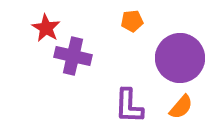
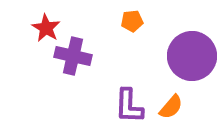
purple circle: moved 12 px right, 2 px up
orange semicircle: moved 10 px left
